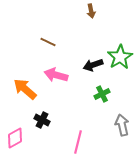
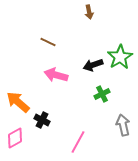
brown arrow: moved 2 px left, 1 px down
orange arrow: moved 7 px left, 13 px down
gray arrow: moved 1 px right
pink line: rotated 15 degrees clockwise
